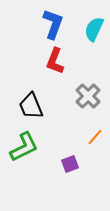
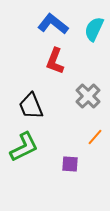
blue L-shape: rotated 72 degrees counterclockwise
purple square: rotated 24 degrees clockwise
